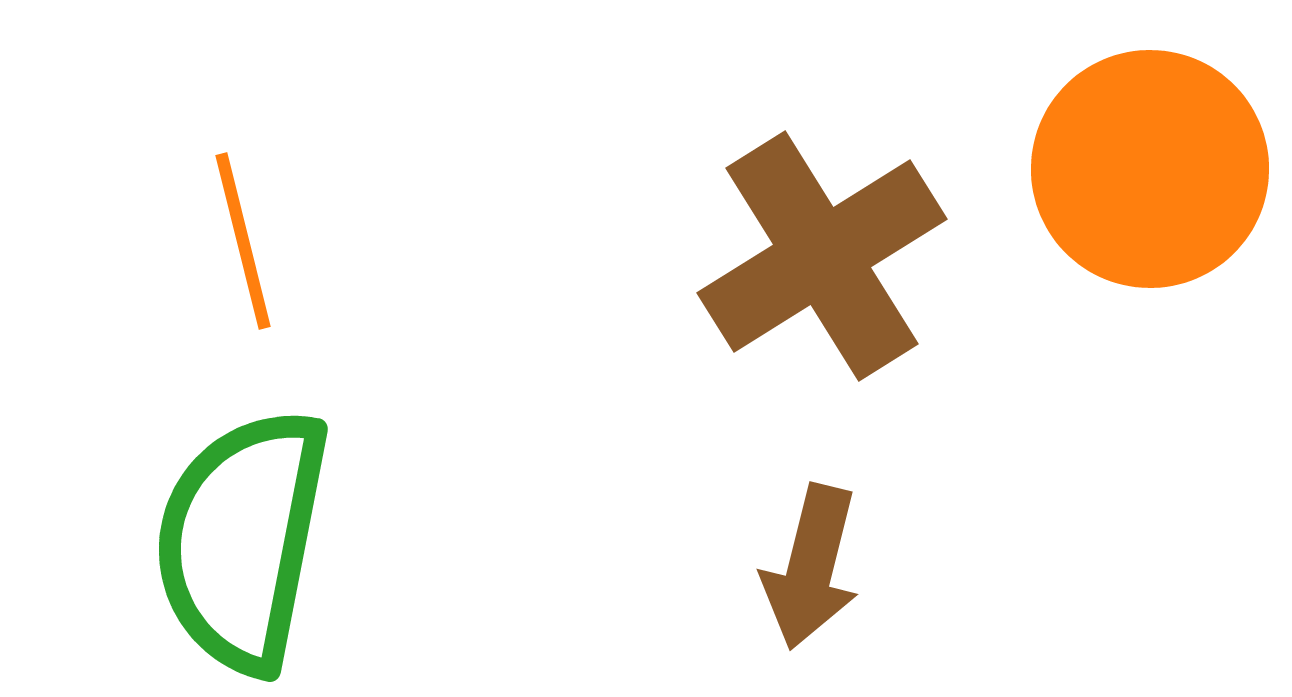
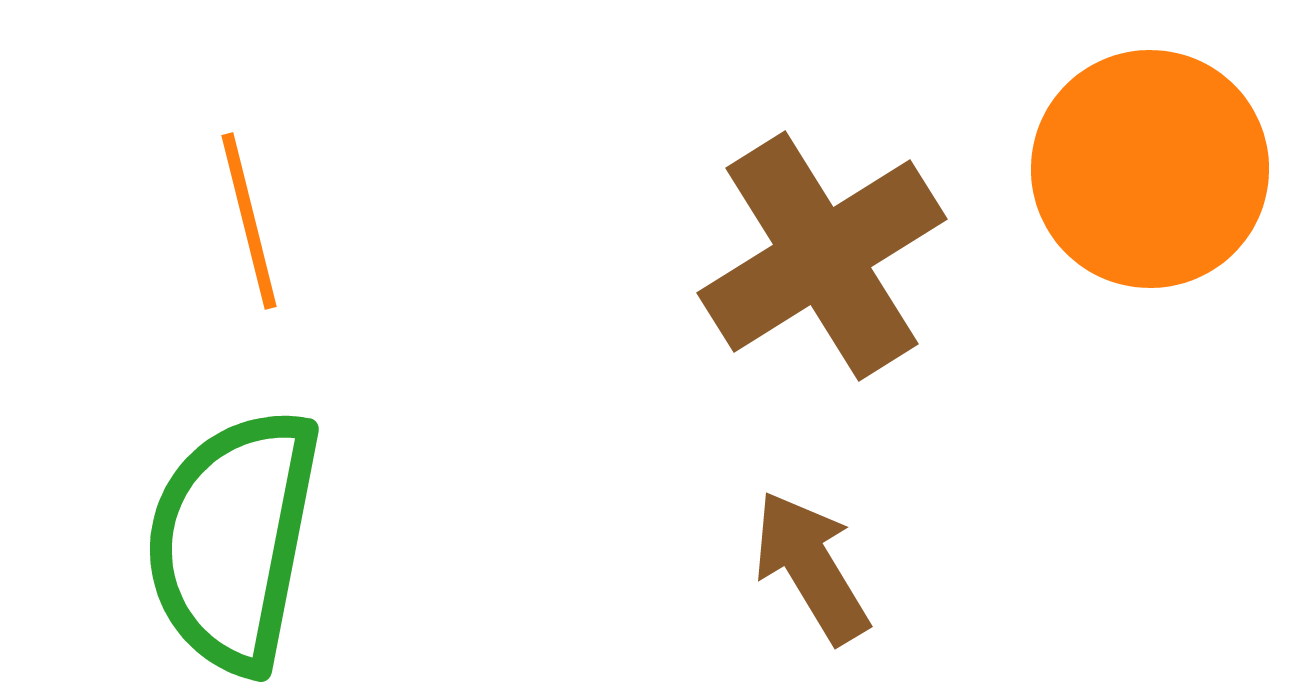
orange line: moved 6 px right, 20 px up
green semicircle: moved 9 px left
brown arrow: rotated 135 degrees clockwise
